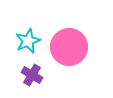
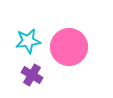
cyan star: rotated 15 degrees clockwise
